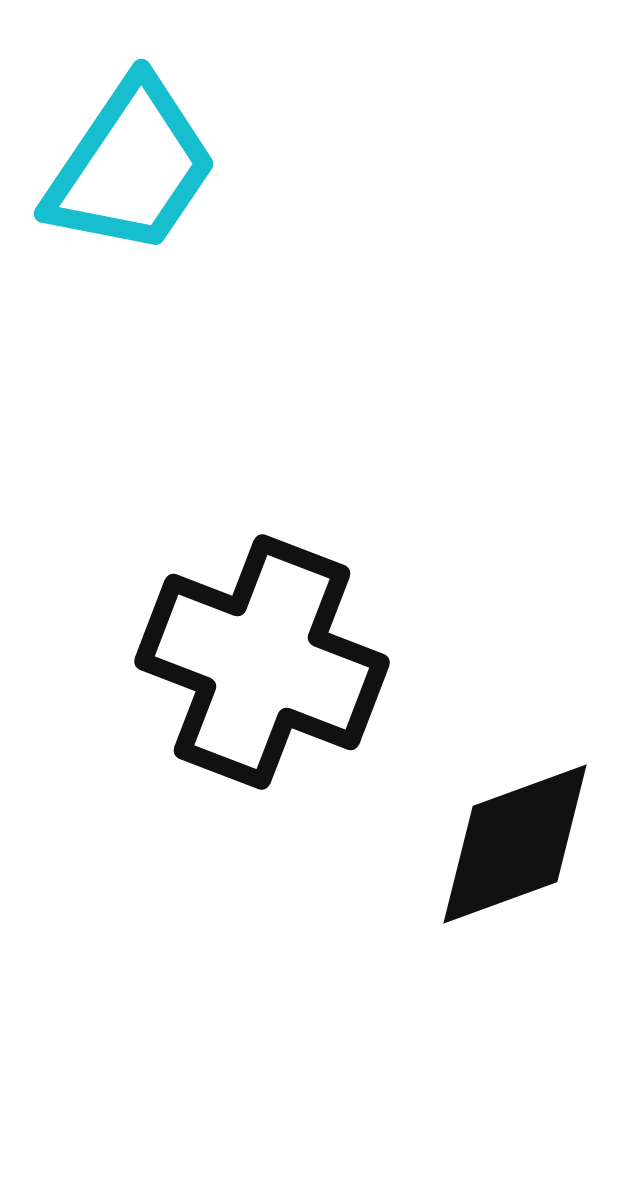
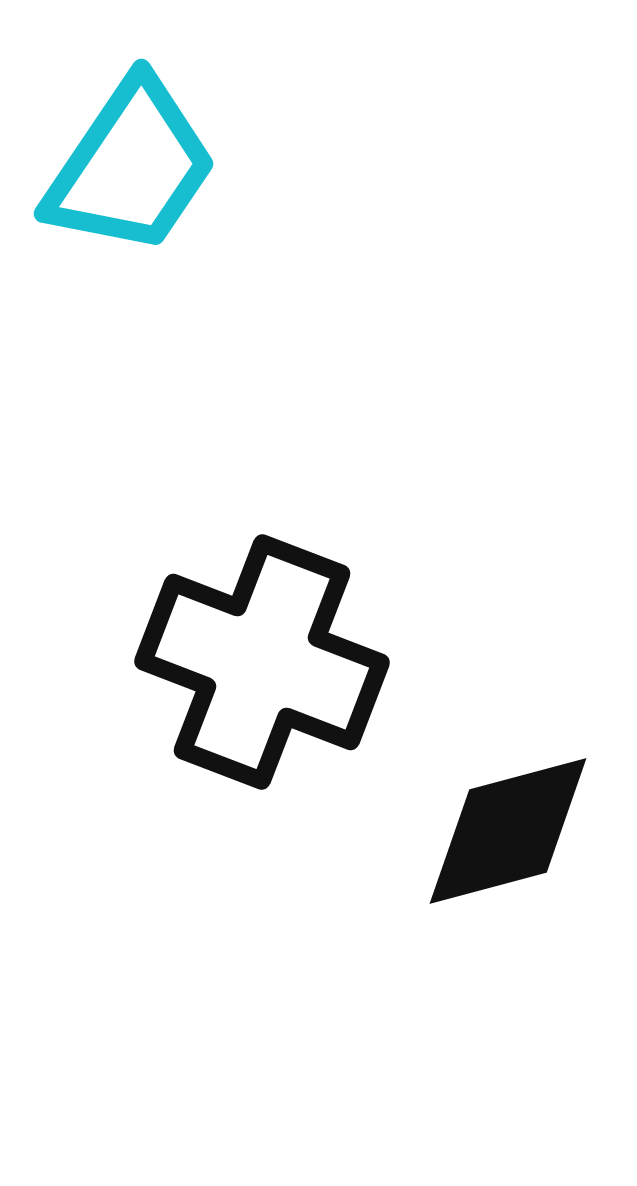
black diamond: moved 7 px left, 13 px up; rotated 5 degrees clockwise
